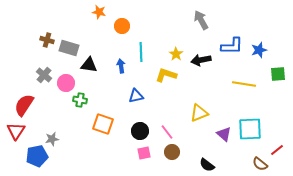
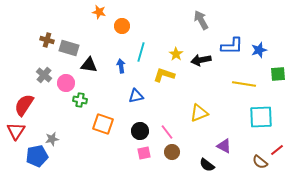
cyan line: rotated 18 degrees clockwise
yellow L-shape: moved 2 px left
cyan square: moved 11 px right, 12 px up
purple triangle: moved 12 px down; rotated 14 degrees counterclockwise
brown semicircle: moved 2 px up
